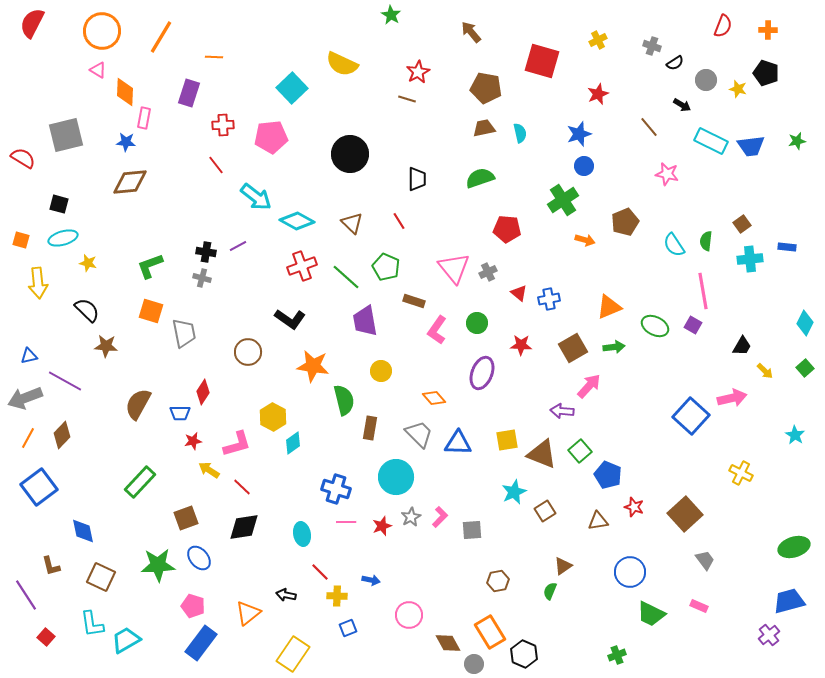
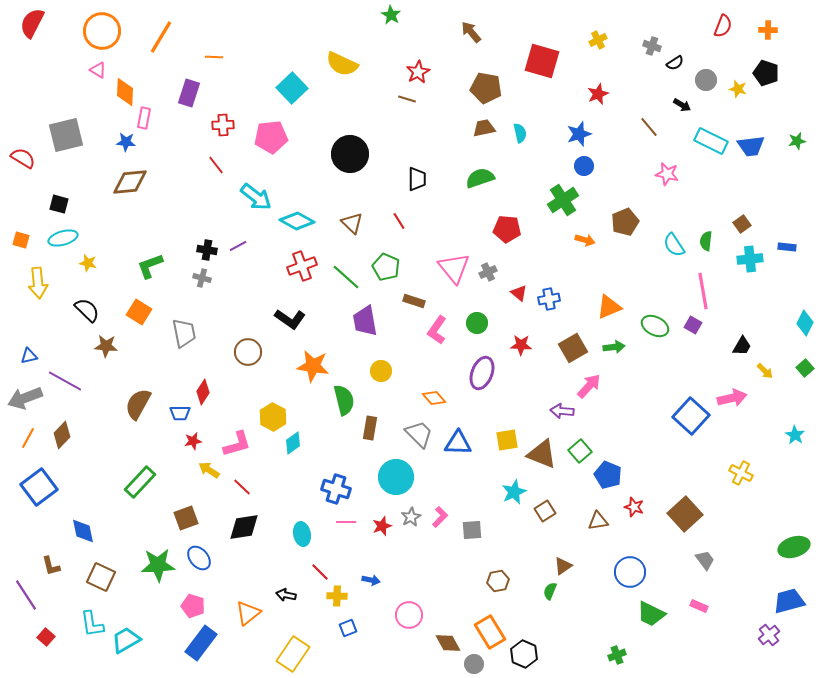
black cross at (206, 252): moved 1 px right, 2 px up
orange square at (151, 311): moved 12 px left, 1 px down; rotated 15 degrees clockwise
